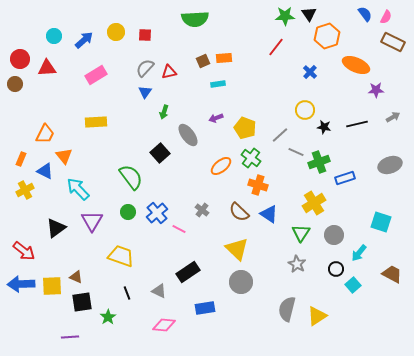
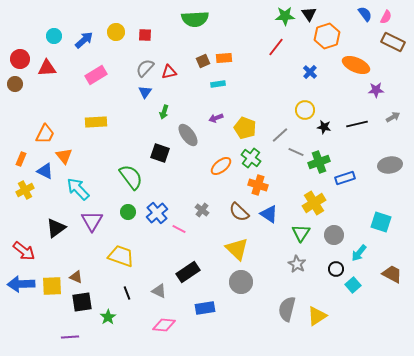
black square at (160, 153): rotated 30 degrees counterclockwise
gray ellipse at (390, 165): rotated 10 degrees clockwise
